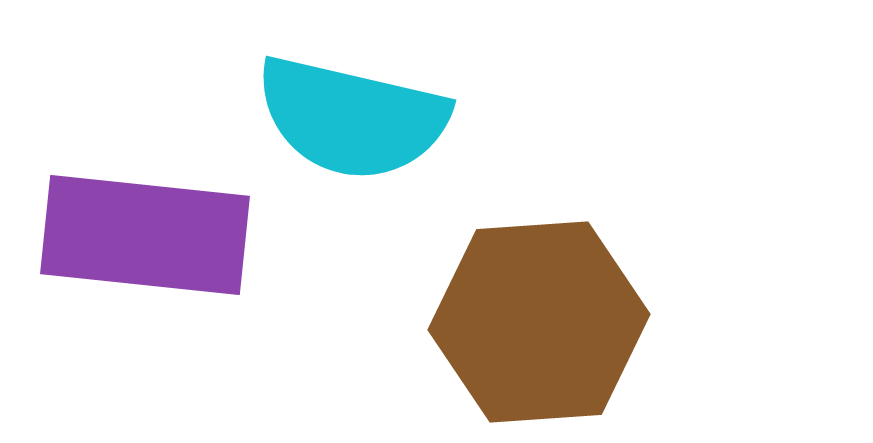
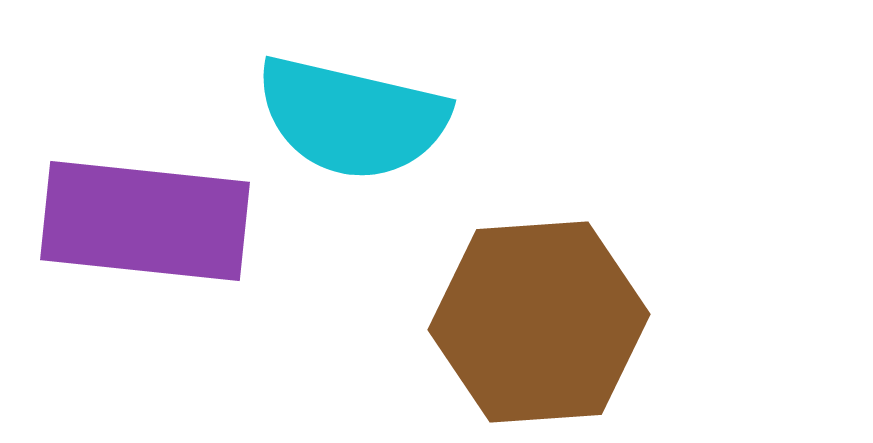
purple rectangle: moved 14 px up
